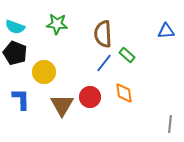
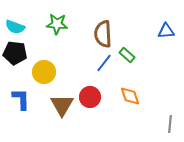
black pentagon: rotated 15 degrees counterclockwise
orange diamond: moved 6 px right, 3 px down; rotated 10 degrees counterclockwise
